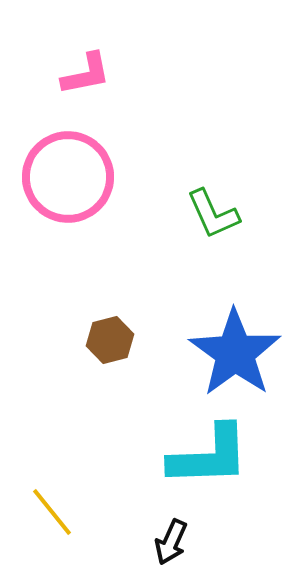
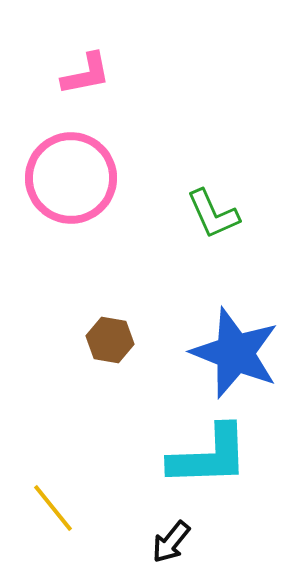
pink circle: moved 3 px right, 1 px down
brown hexagon: rotated 24 degrees clockwise
blue star: rotated 14 degrees counterclockwise
yellow line: moved 1 px right, 4 px up
black arrow: rotated 15 degrees clockwise
